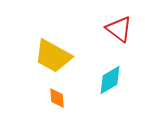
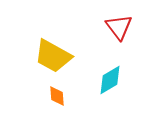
red triangle: moved 2 px up; rotated 16 degrees clockwise
orange diamond: moved 2 px up
